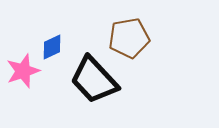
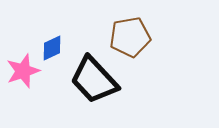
brown pentagon: moved 1 px right, 1 px up
blue diamond: moved 1 px down
